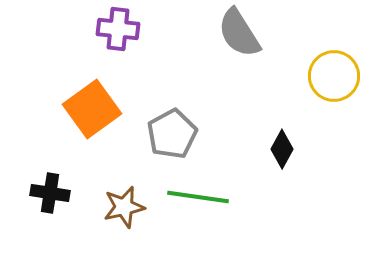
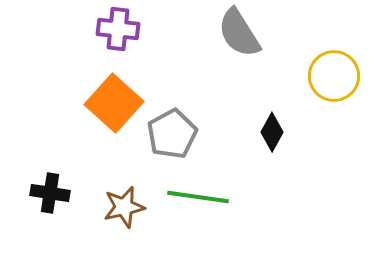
orange square: moved 22 px right, 6 px up; rotated 12 degrees counterclockwise
black diamond: moved 10 px left, 17 px up
